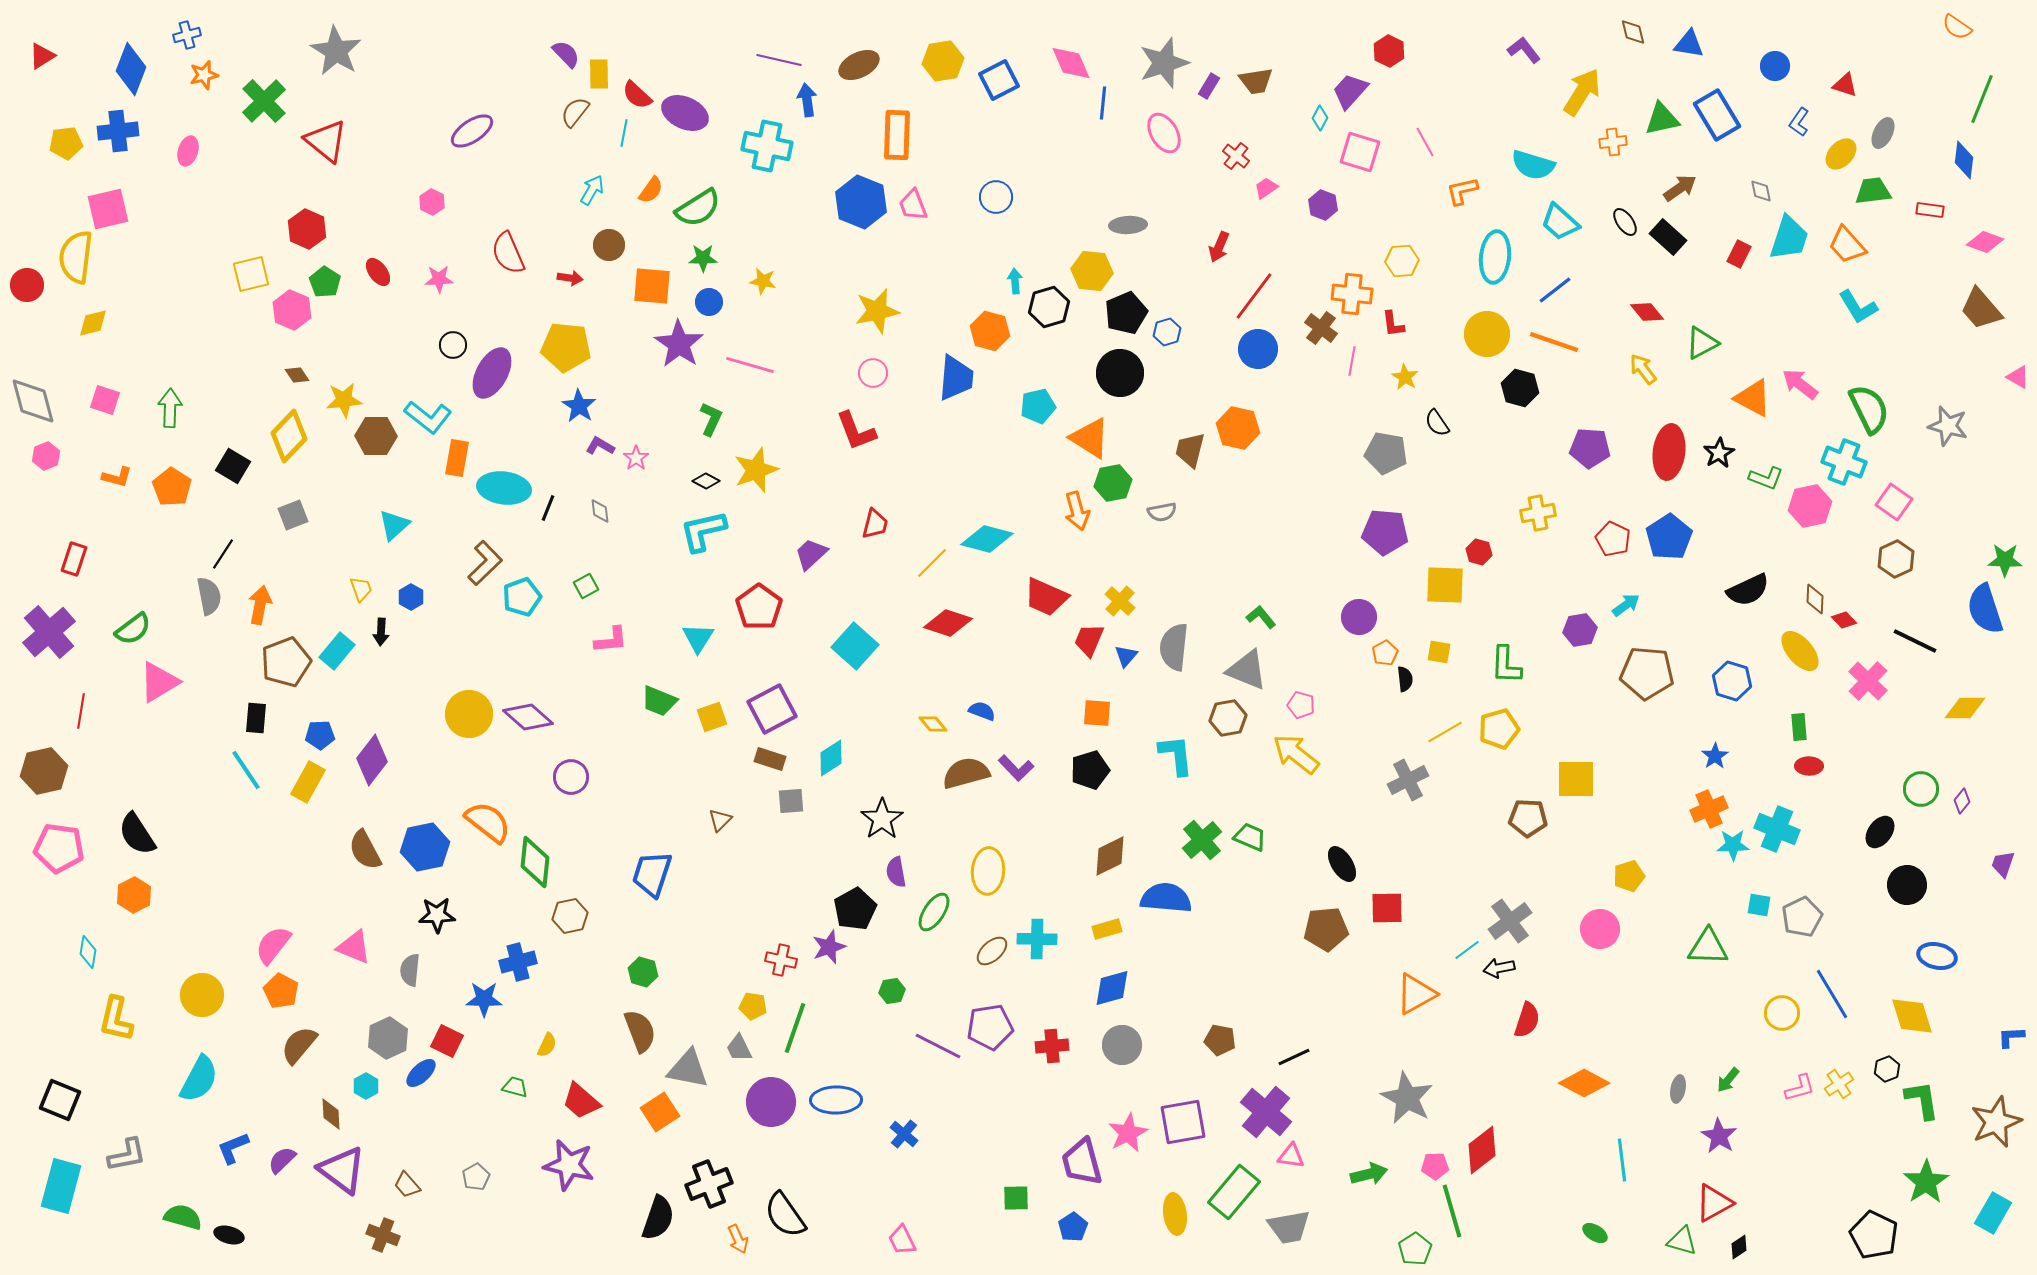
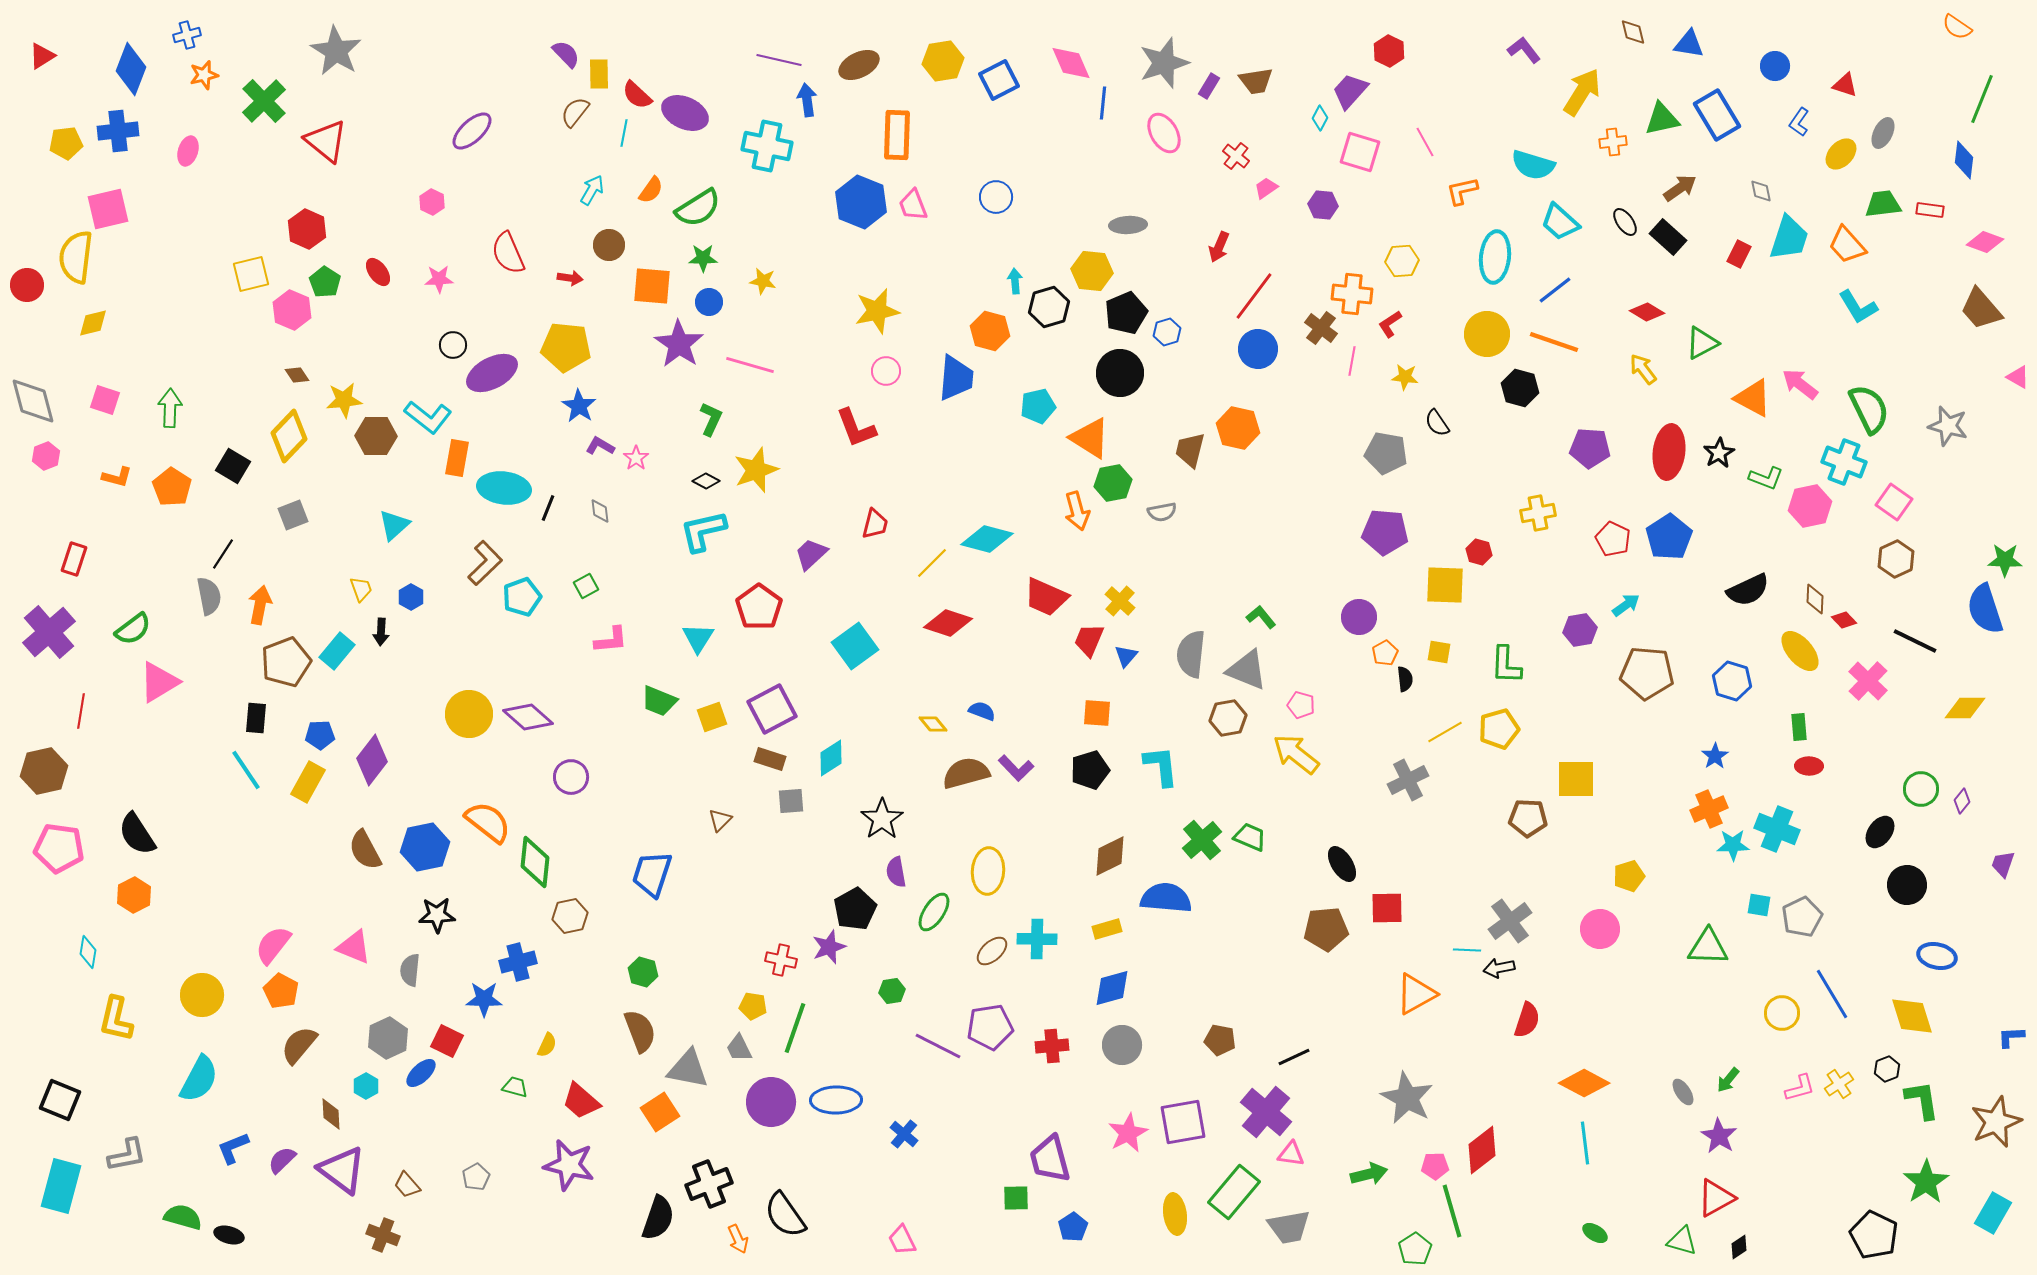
purple ellipse at (472, 131): rotated 9 degrees counterclockwise
green trapezoid at (1873, 191): moved 10 px right, 13 px down
purple hexagon at (1323, 205): rotated 16 degrees counterclockwise
red diamond at (1647, 312): rotated 20 degrees counterclockwise
red L-shape at (1393, 324): moved 3 px left; rotated 64 degrees clockwise
purple ellipse at (492, 373): rotated 33 degrees clockwise
pink circle at (873, 373): moved 13 px right, 2 px up
yellow star at (1405, 377): rotated 24 degrees counterclockwise
red L-shape at (856, 431): moved 3 px up
cyan square at (855, 646): rotated 12 degrees clockwise
gray semicircle at (1174, 647): moved 17 px right, 7 px down
cyan L-shape at (1176, 755): moved 15 px left, 11 px down
cyan line at (1467, 950): rotated 40 degrees clockwise
gray ellipse at (1678, 1089): moved 5 px right, 3 px down; rotated 44 degrees counterclockwise
pink triangle at (1291, 1156): moved 2 px up
cyan line at (1622, 1160): moved 37 px left, 17 px up
purple trapezoid at (1082, 1162): moved 32 px left, 3 px up
red triangle at (1714, 1203): moved 2 px right, 5 px up
